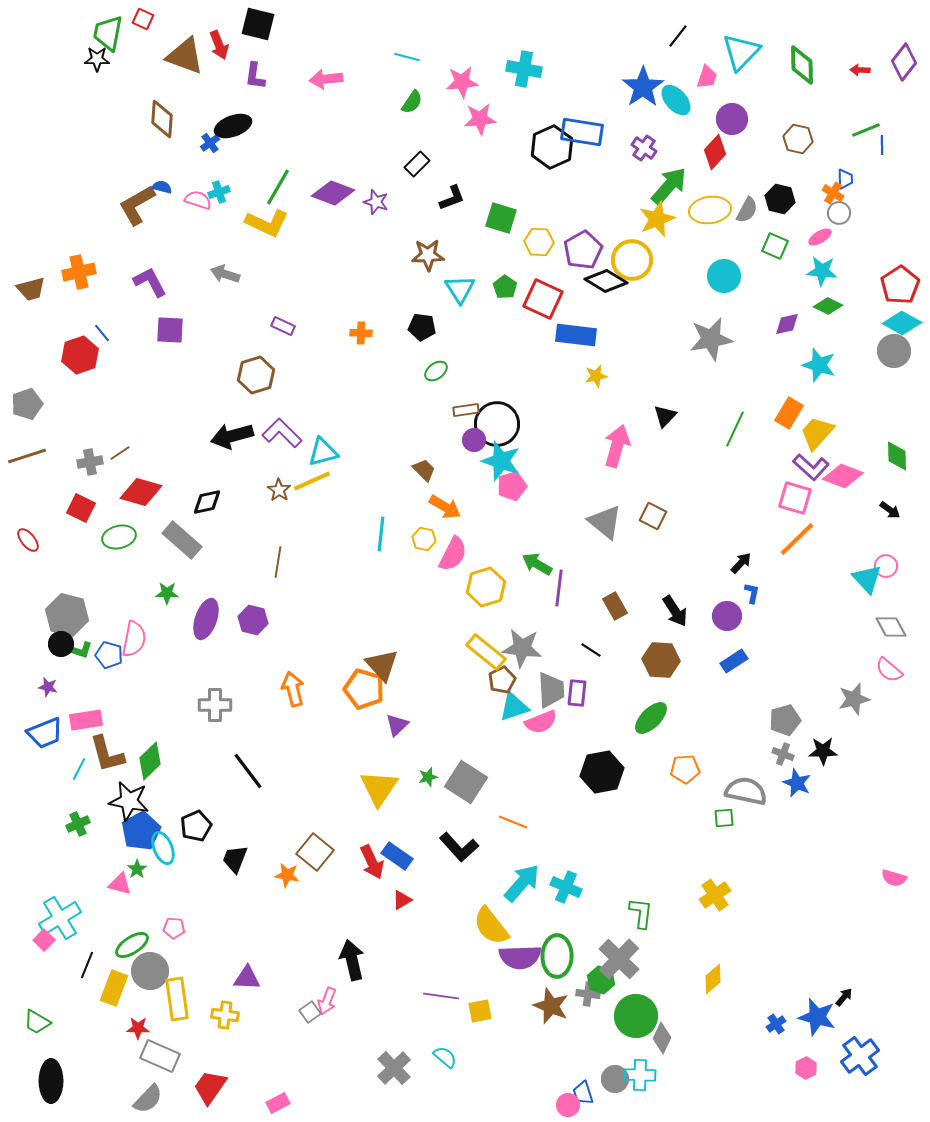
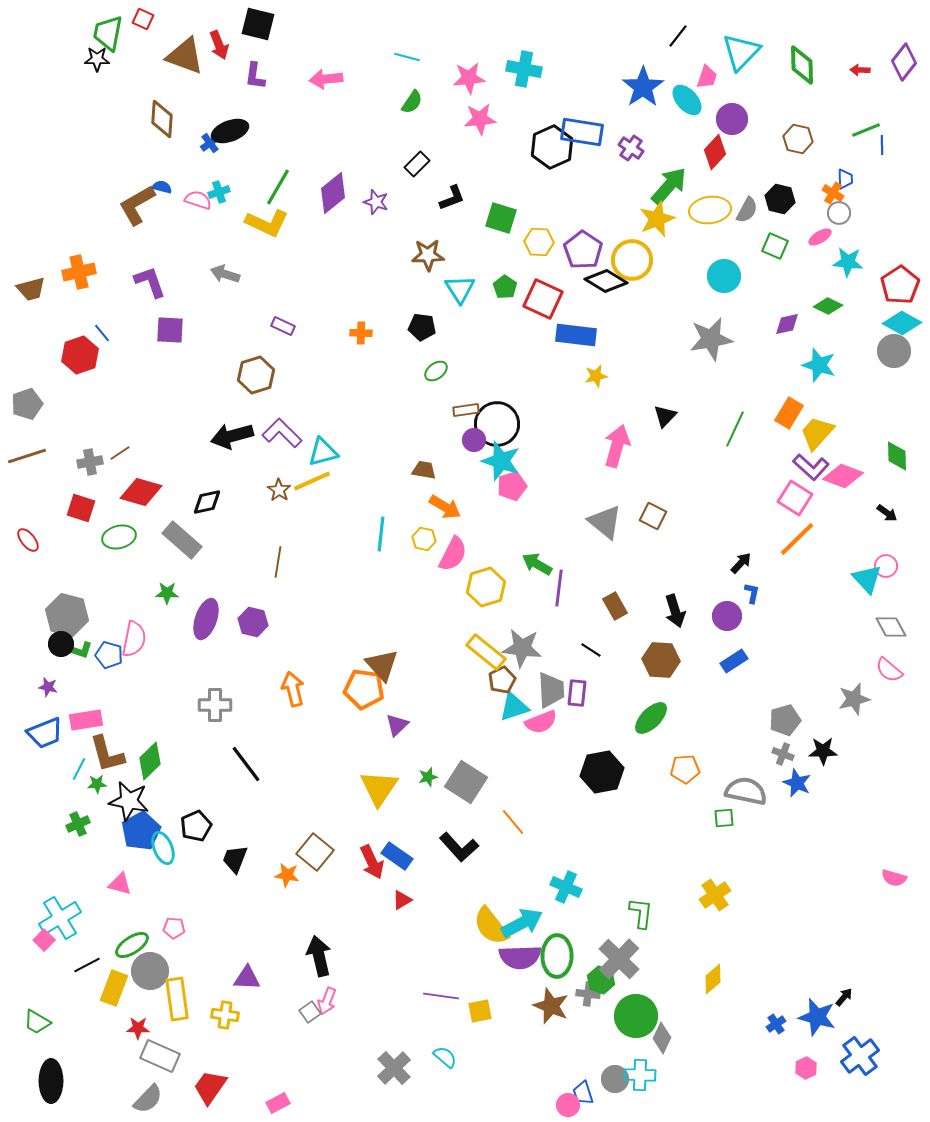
pink star at (462, 82): moved 7 px right, 4 px up
cyan ellipse at (676, 100): moved 11 px right
black ellipse at (233, 126): moved 3 px left, 5 px down
purple cross at (644, 148): moved 13 px left
purple diamond at (333, 193): rotated 60 degrees counterclockwise
purple pentagon at (583, 250): rotated 9 degrees counterclockwise
cyan star at (822, 271): moved 26 px right, 9 px up
purple L-shape at (150, 282): rotated 9 degrees clockwise
brown trapezoid at (424, 470): rotated 35 degrees counterclockwise
pink square at (795, 498): rotated 16 degrees clockwise
red square at (81, 508): rotated 8 degrees counterclockwise
black arrow at (890, 510): moved 3 px left, 3 px down
black arrow at (675, 611): rotated 16 degrees clockwise
purple hexagon at (253, 620): moved 2 px down
orange pentagon at (364, 689): rotated 9 degrees counterclockwise
black line at (248, 771): moved 2 px left, 7 px up
orange line at (513, 822): rotated 28 degrees clockwise
green star at (137, 869): moved 40 px left, 85 px up; rotated 30 degrees clockwise
cyan arrow at (522, 883): moved 40 px down; rotated 21 degrees clockwise
black arrow at (352, 960): moved 33 px left, 4 px up
black line at (87, 965): rotated 40 degrees clockwise
